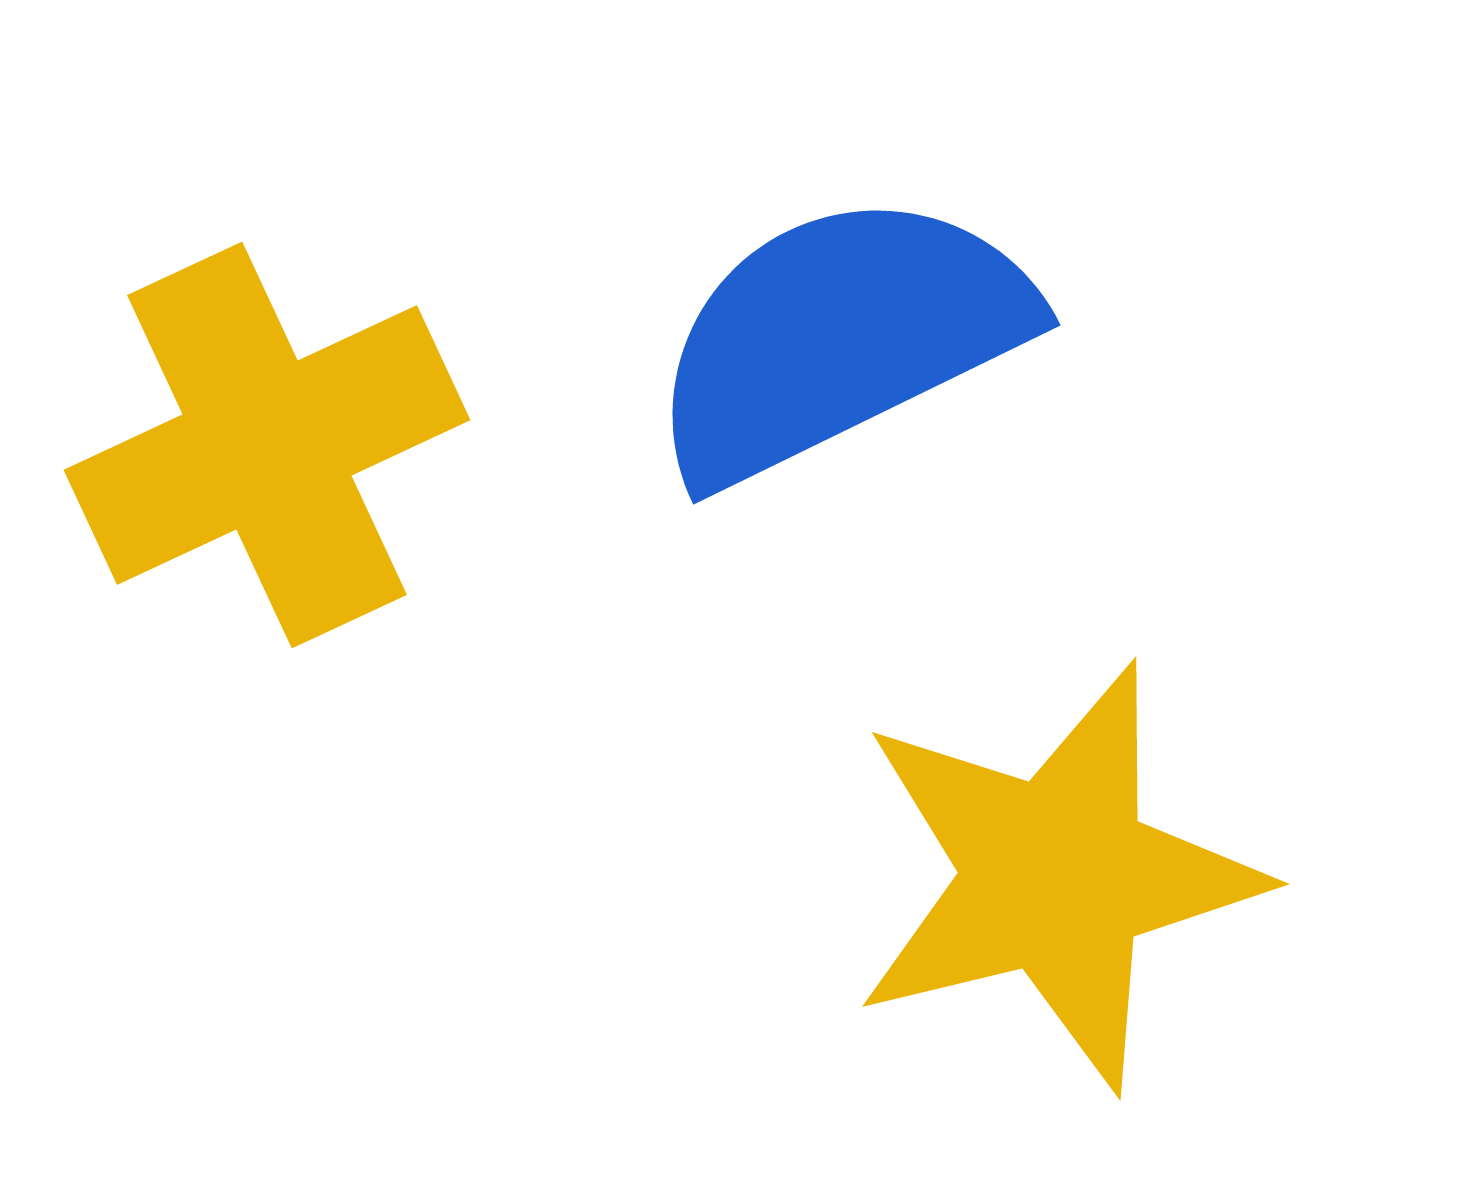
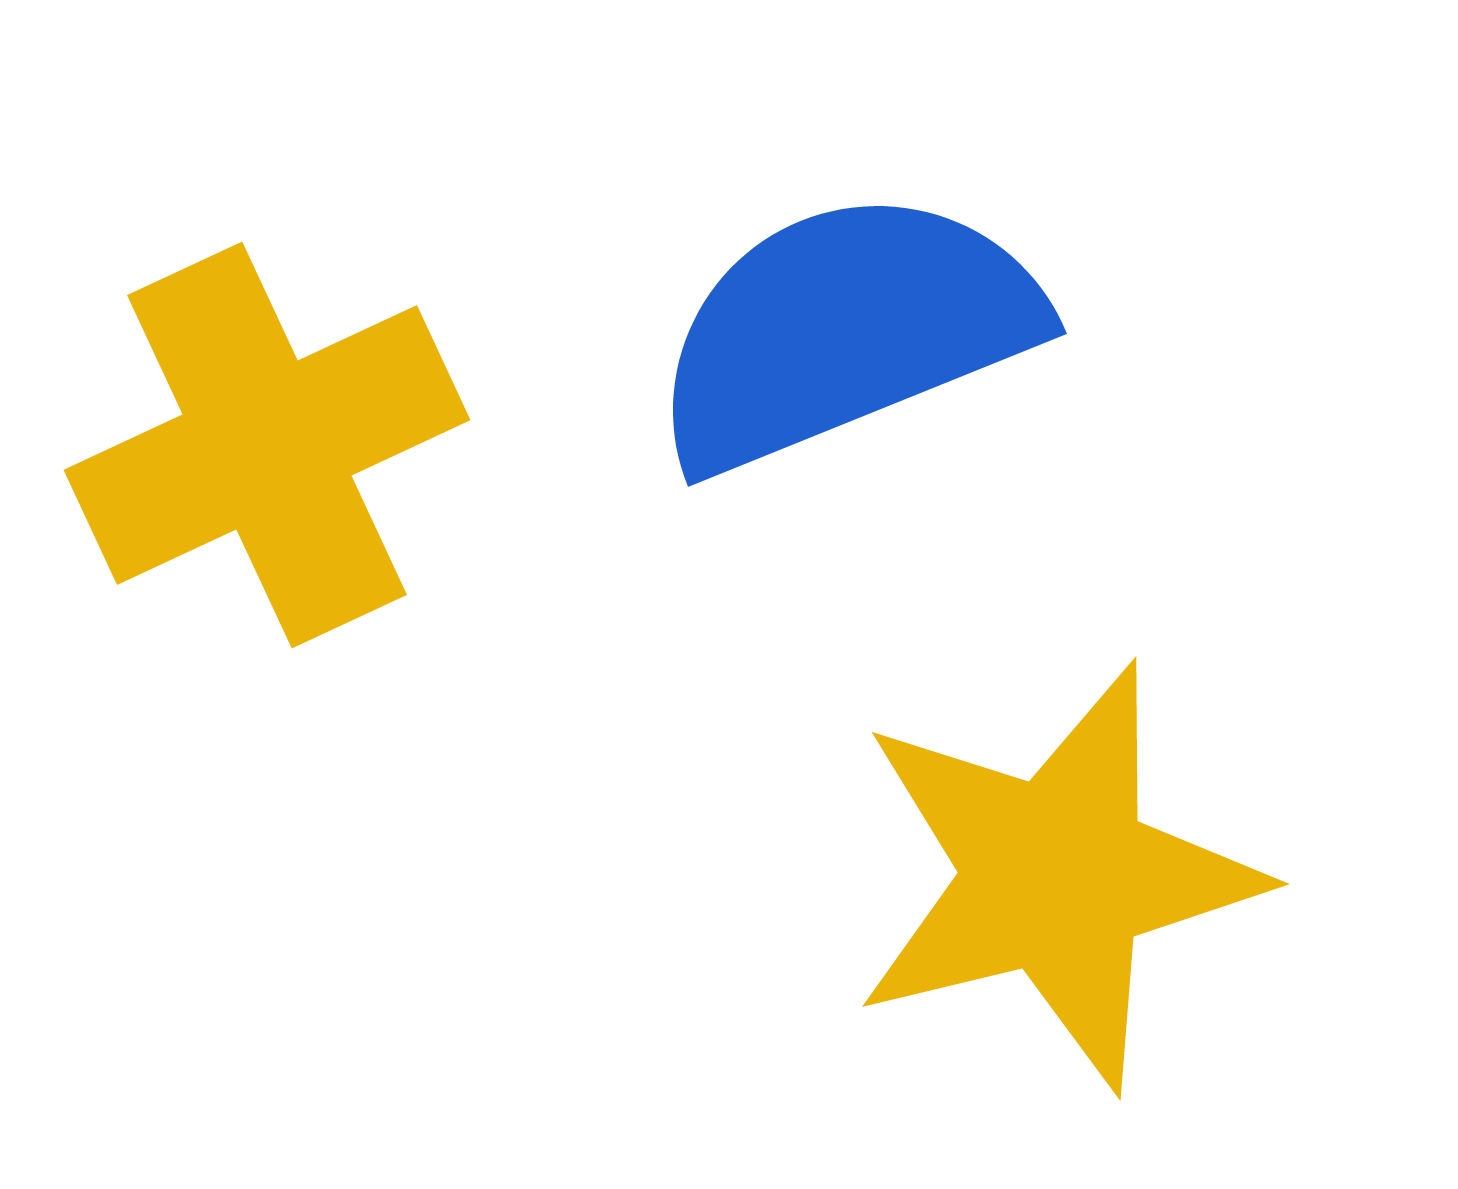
blue semicircle: moved 6 px right, 7 px up; rotated 4 degrees clockwise
